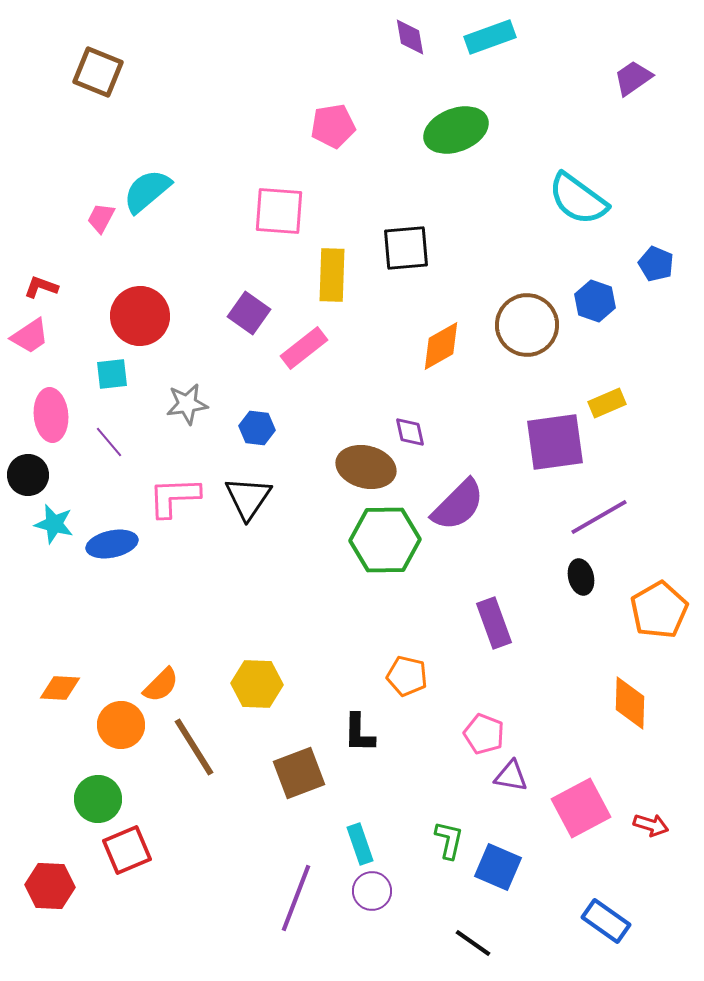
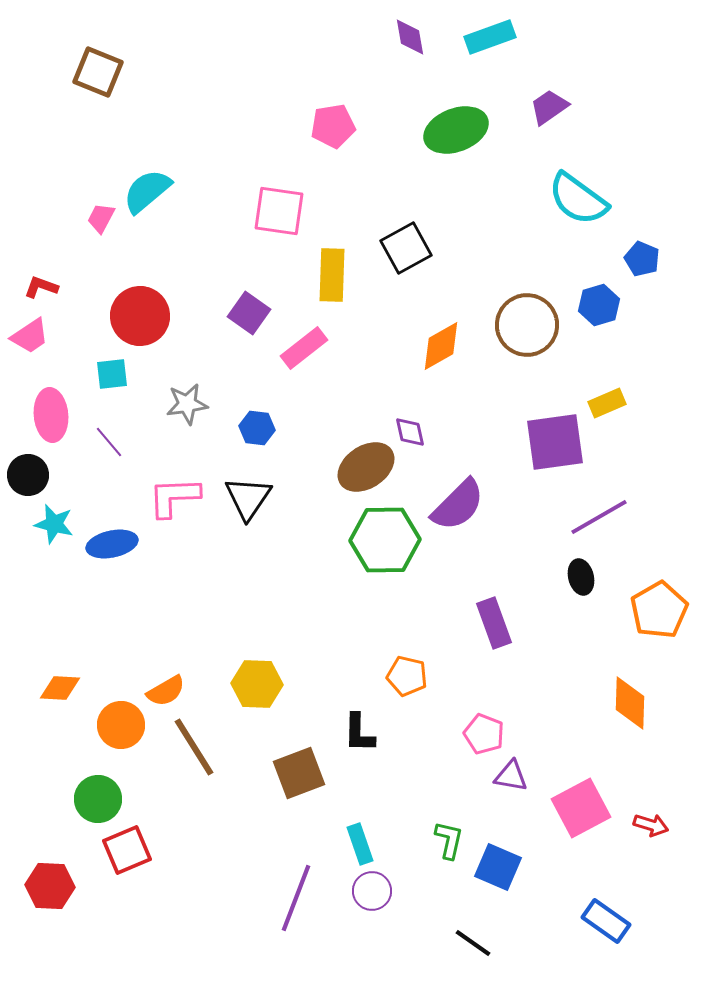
purple trapezoid at (633, 78): moved 84 px left, 29 px down
pink square at (279, 211): rotated 4 degrees clockwise
black square at (406, 248): rotated 24 degrees counterclockwise
blue pentagon at (656, 264): moved 14 px left, 5 px up
blue hexagon at (595, 301): moved 4 px right, 4 px down; rotated 24 degrees clockwise
brown ellipse at (366, 467): rotated 48 degrees counterclockwise
orange semicircle at (161, 685): moved 5 px right, 6 px down; rotated 15 degrees clockwise
